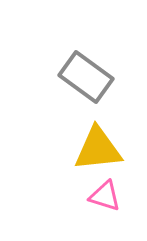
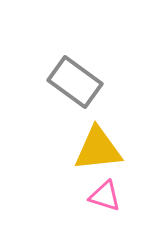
gray rectangle: moved 11 px left, 5 px down
